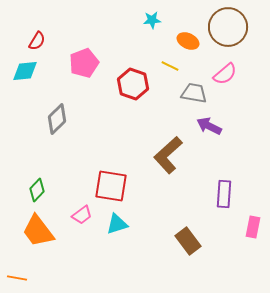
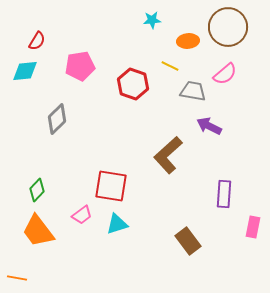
orange ellipse: rotated 30 degrees counterclockwise
pink pentagon: moved 4 px left, 3 px down; rotated 12 degrees clockwise
gray trapezoid: moved 1 px left, 2 px up
